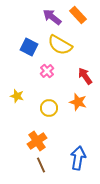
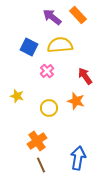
yellow semicircle: rotated 145 degrees clockwise
orange star: moved 2 px left, 1 px up
